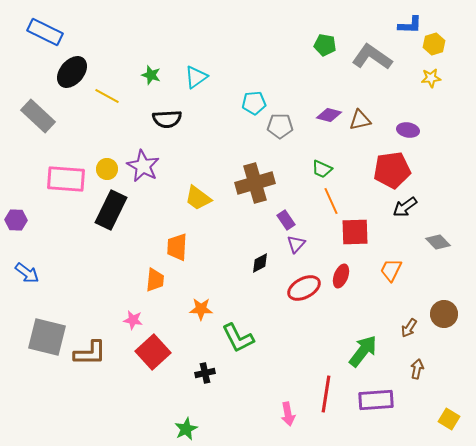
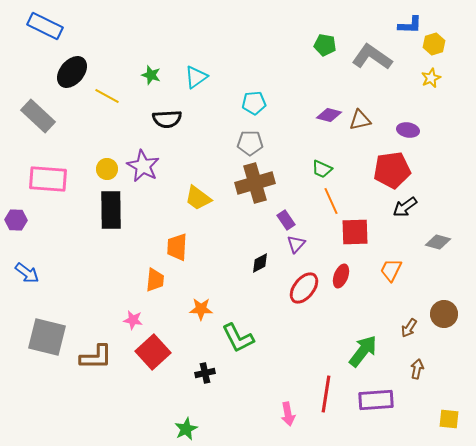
blue rectangle at (45, 32): moved 6 px up
yellow star at (431, 78): rotated 18 degrees counterclockwise
gray pentagon at (280, 126): moved 30 px left, 17 px down
pink rectangle at (66, 179): moved 18 px left
black rectangle at (111, 210): rotated 27 degrees counterclockwise
gray diamond at (438, 242): rotated 30 degrees counterclockwise
red ellipse at (304, 288): rotated 24 degrees counterclockwise
brown L-shape at (90, 353): moved 6 px right, 4 px down
yellow square at (449, 419): rotated 25 degrees counterclockwise
